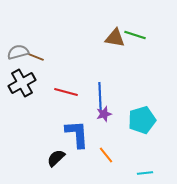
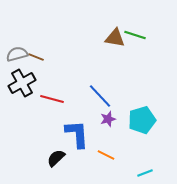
gray semicircle: moved 1 px left, 2 px down
red line: moved 14 px left, 7 px down
blue line: rotated 40 degrees counterclockwise
purple star: moved 4 px right, 5 px down
orange line: rotated 24 degrees counterclockwise
cyan line: rotated 14 degrees counterclockwise
